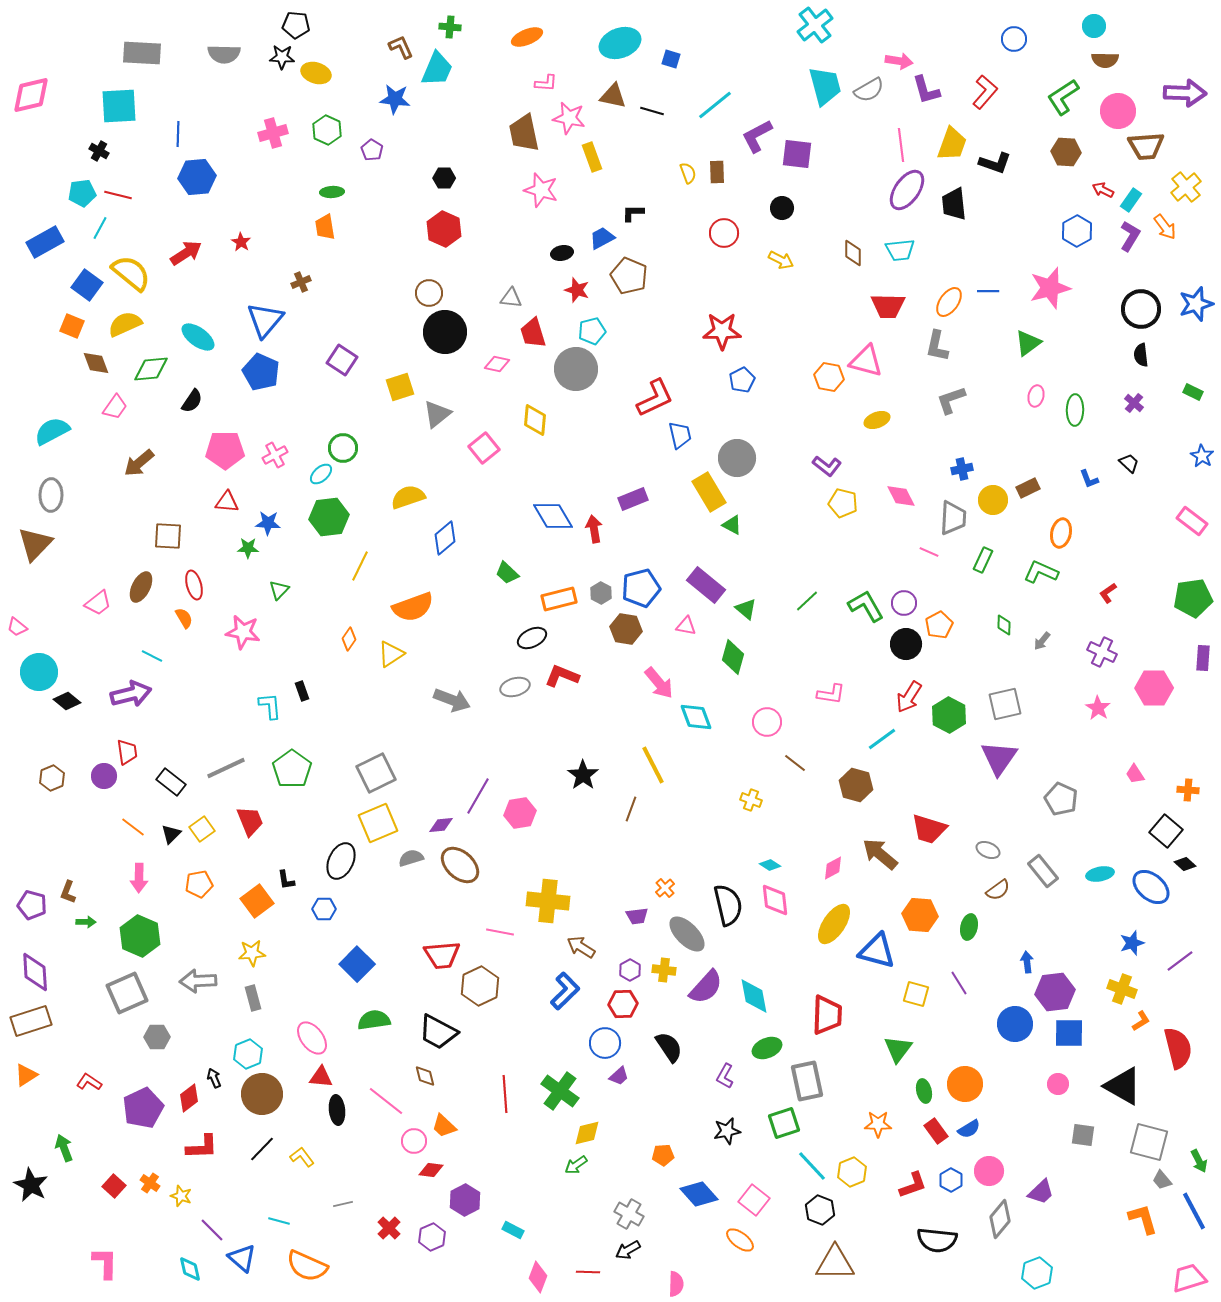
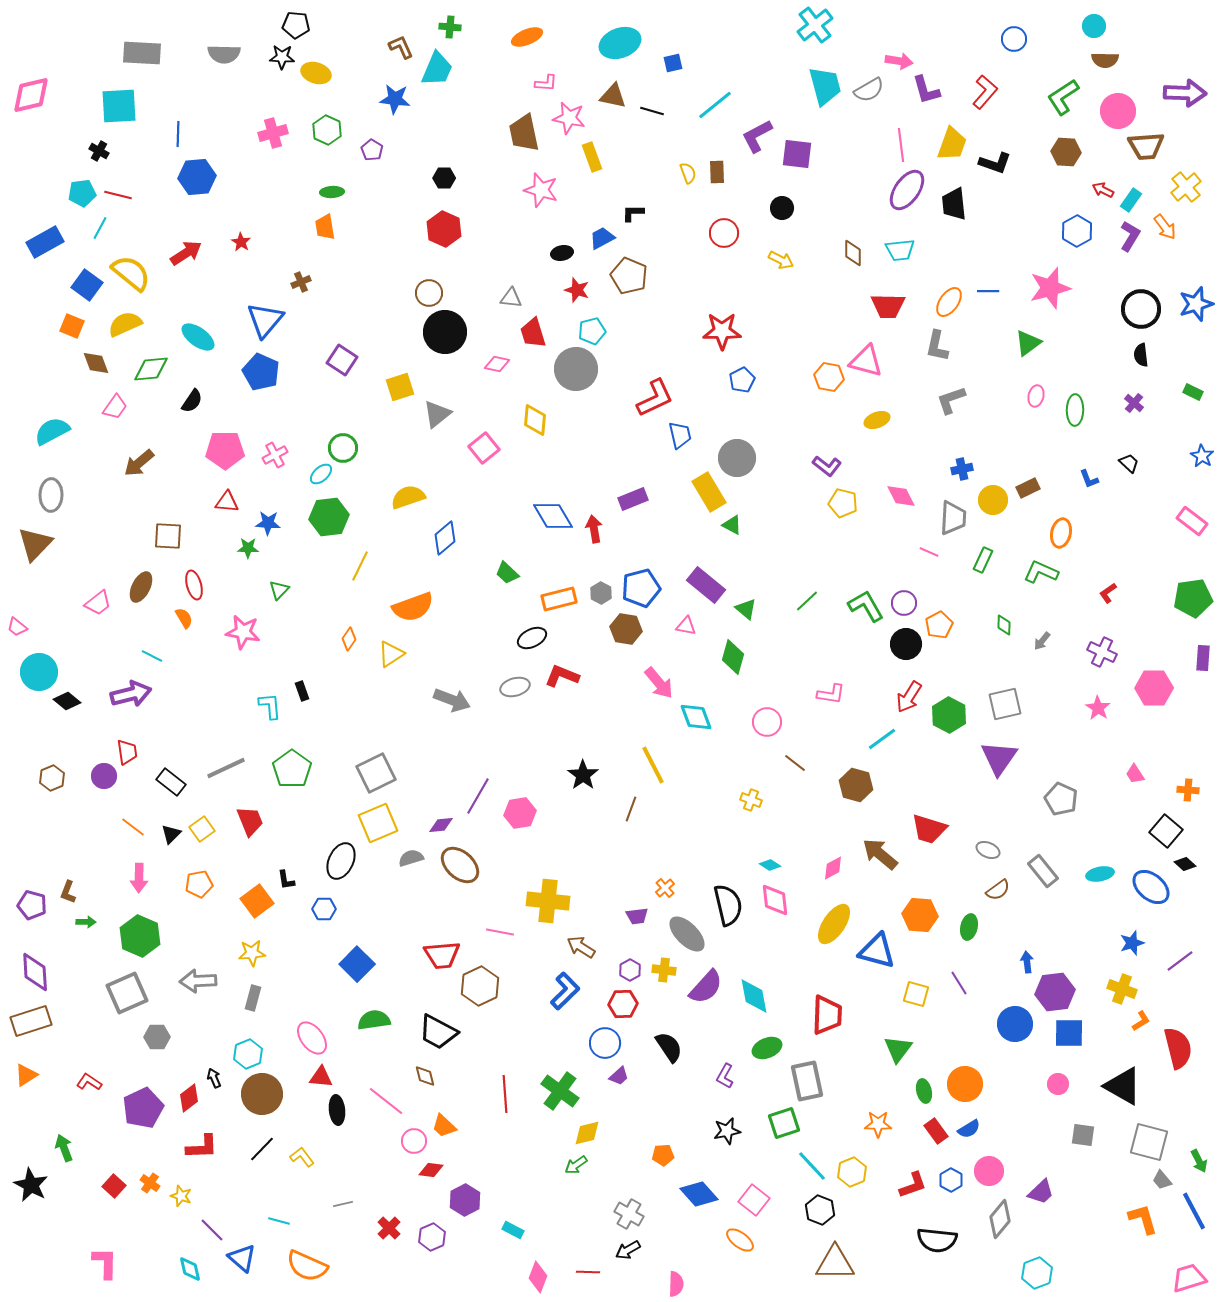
blue square at (671, 59): moved 2 px right, 4 px down; rotated 30 degrees counterclockwise
gray rectangle at (253, 998): rotated 30 degrees clockwise
